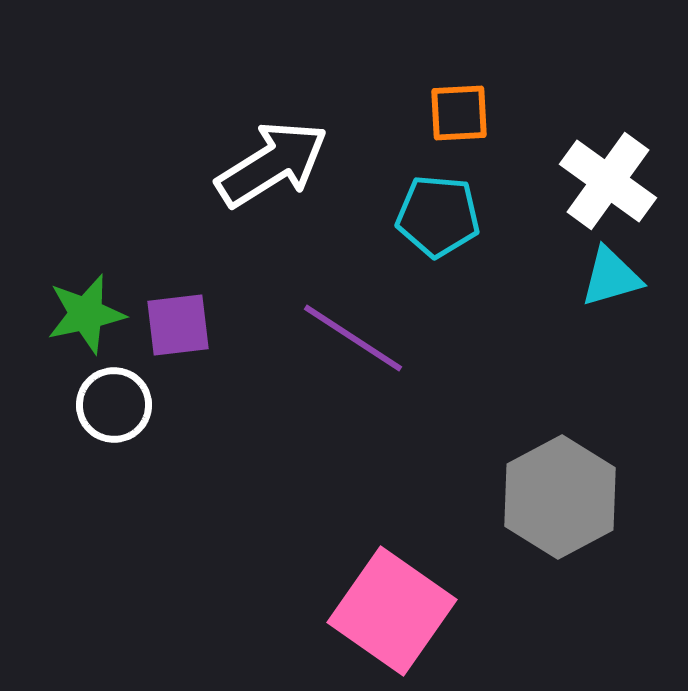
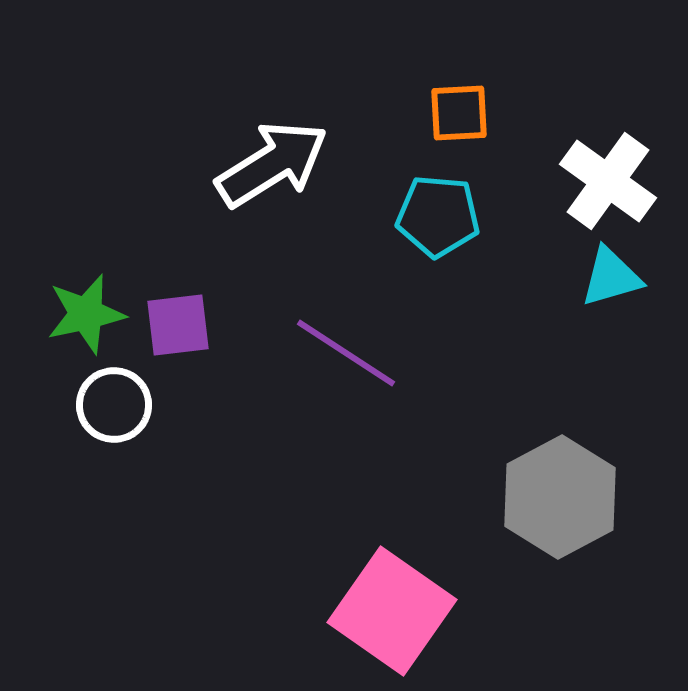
purple line: moved 7 px left, 15 px down
